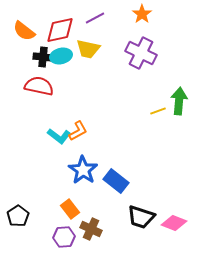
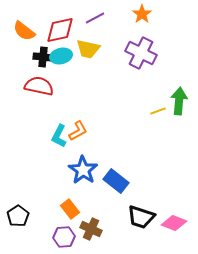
cyan L-shape: rotated 80 degrees clockwise
